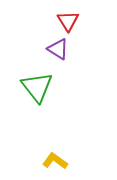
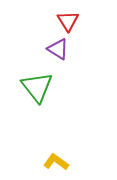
yellow L-shape: moved 1 px right, 1 px down
